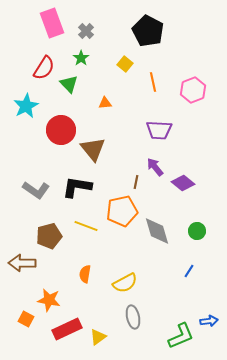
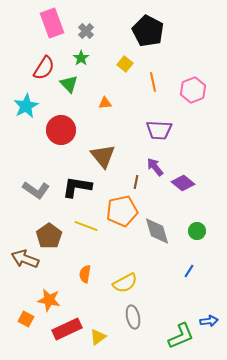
brown triangle: moved 10 px right, 7 px down
brown pentagon: rotated 20 degrees counterclockwise
brown arrow: moved 3 px right, 4 px up; rotated 20 degrees clockwise
